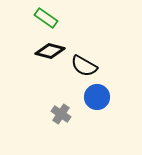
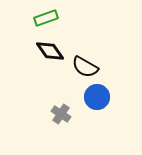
green rectangle: rotated 55 degrees counterclockwise
black diamond: rotated 40 degrees clockwise
black semicircle: moved 1 px right, 1 px down
